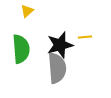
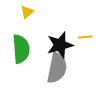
yellow triangle: moved 1 px down
gray semicircle: rotated 16 degrees clockwise
